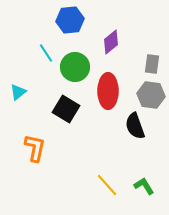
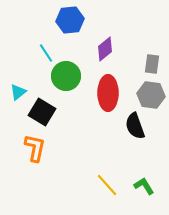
purple diamond: moved 6 px left, 7 px down
green circle: moved 9 px left, 9 px down
red ellipse: moved 2 px down
black square: moved 24 px left, 3 px down
